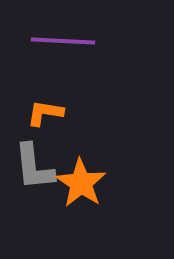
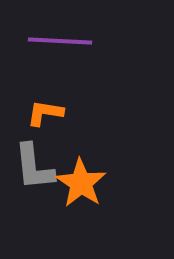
purple line: moved 3 px left
